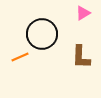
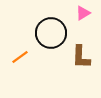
black circle: moved 9 px right, 1 px up
orange line: rotated 12 degrees counterclockwise
